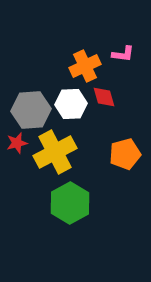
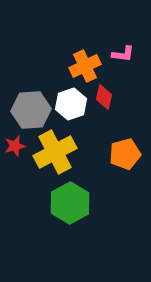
red diamond: rotated 30 degrees clockwise
white hexagon: rotated 16 degrees counterclockwise
red star: moved 2 px left, 3 px down
